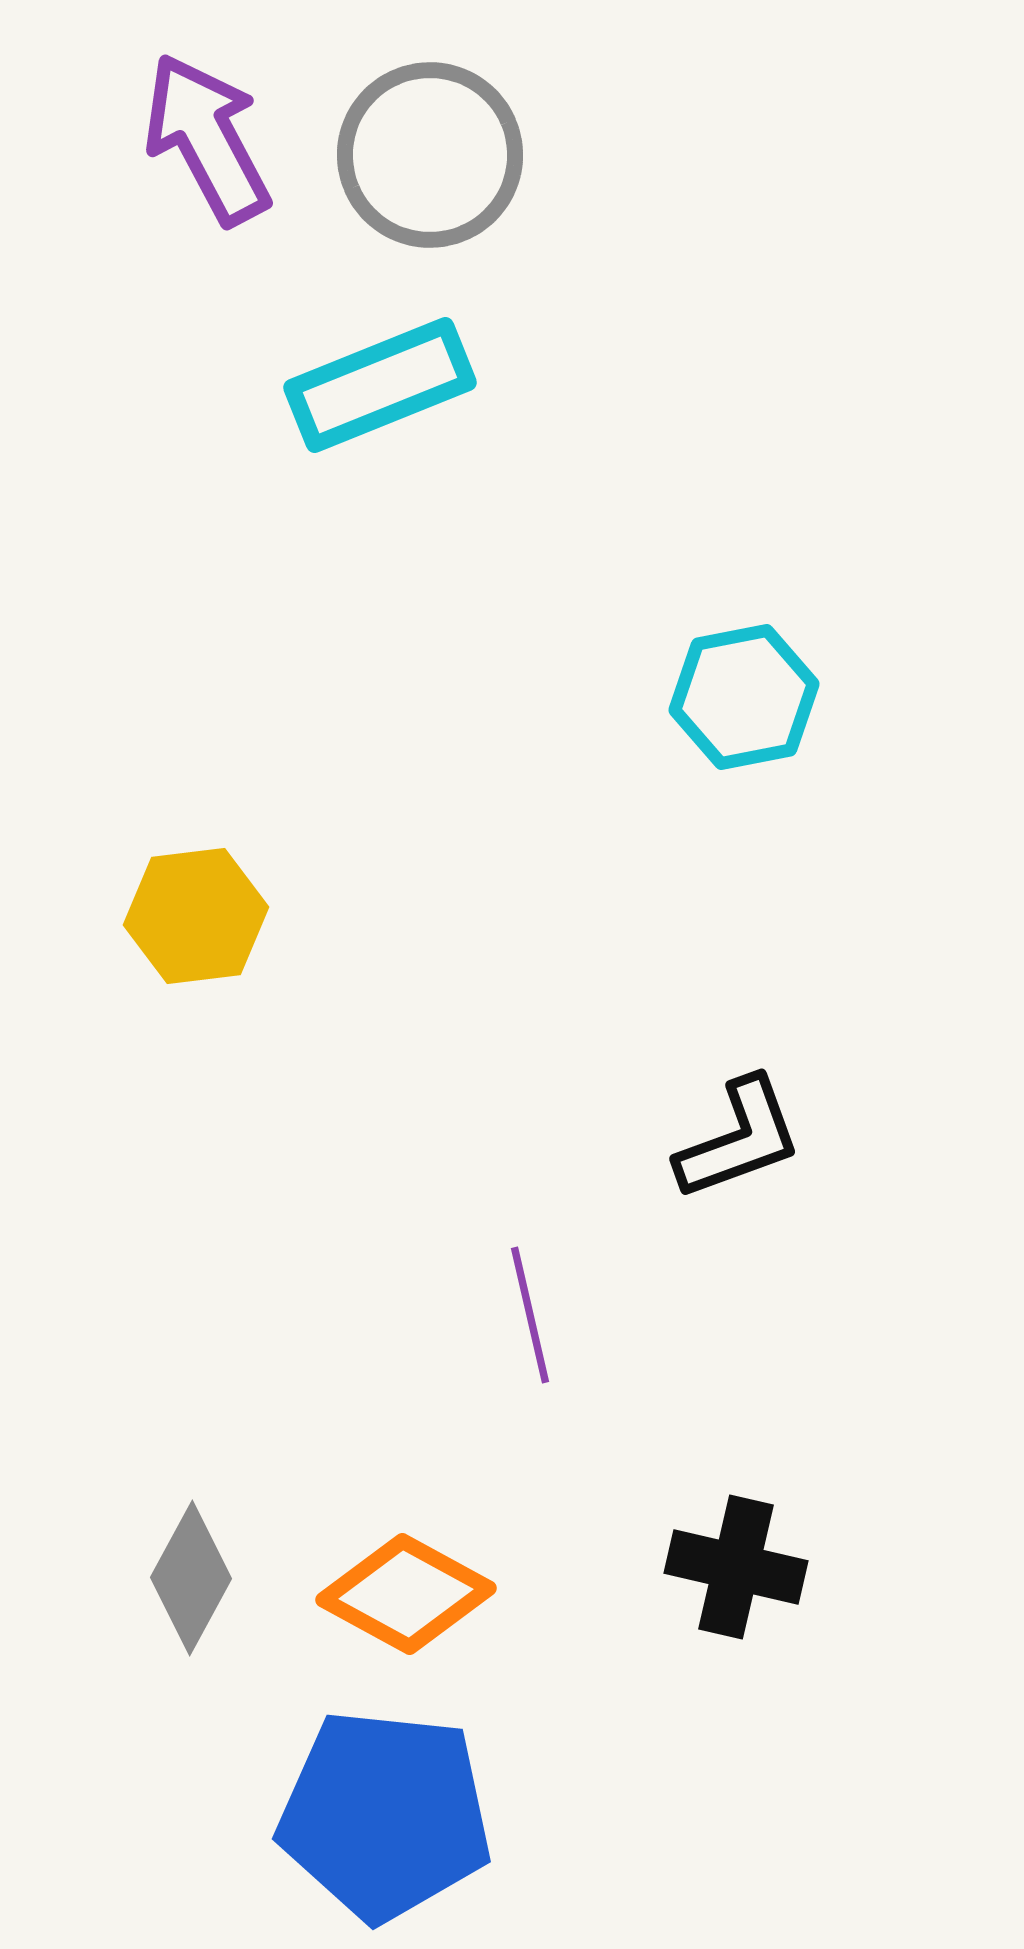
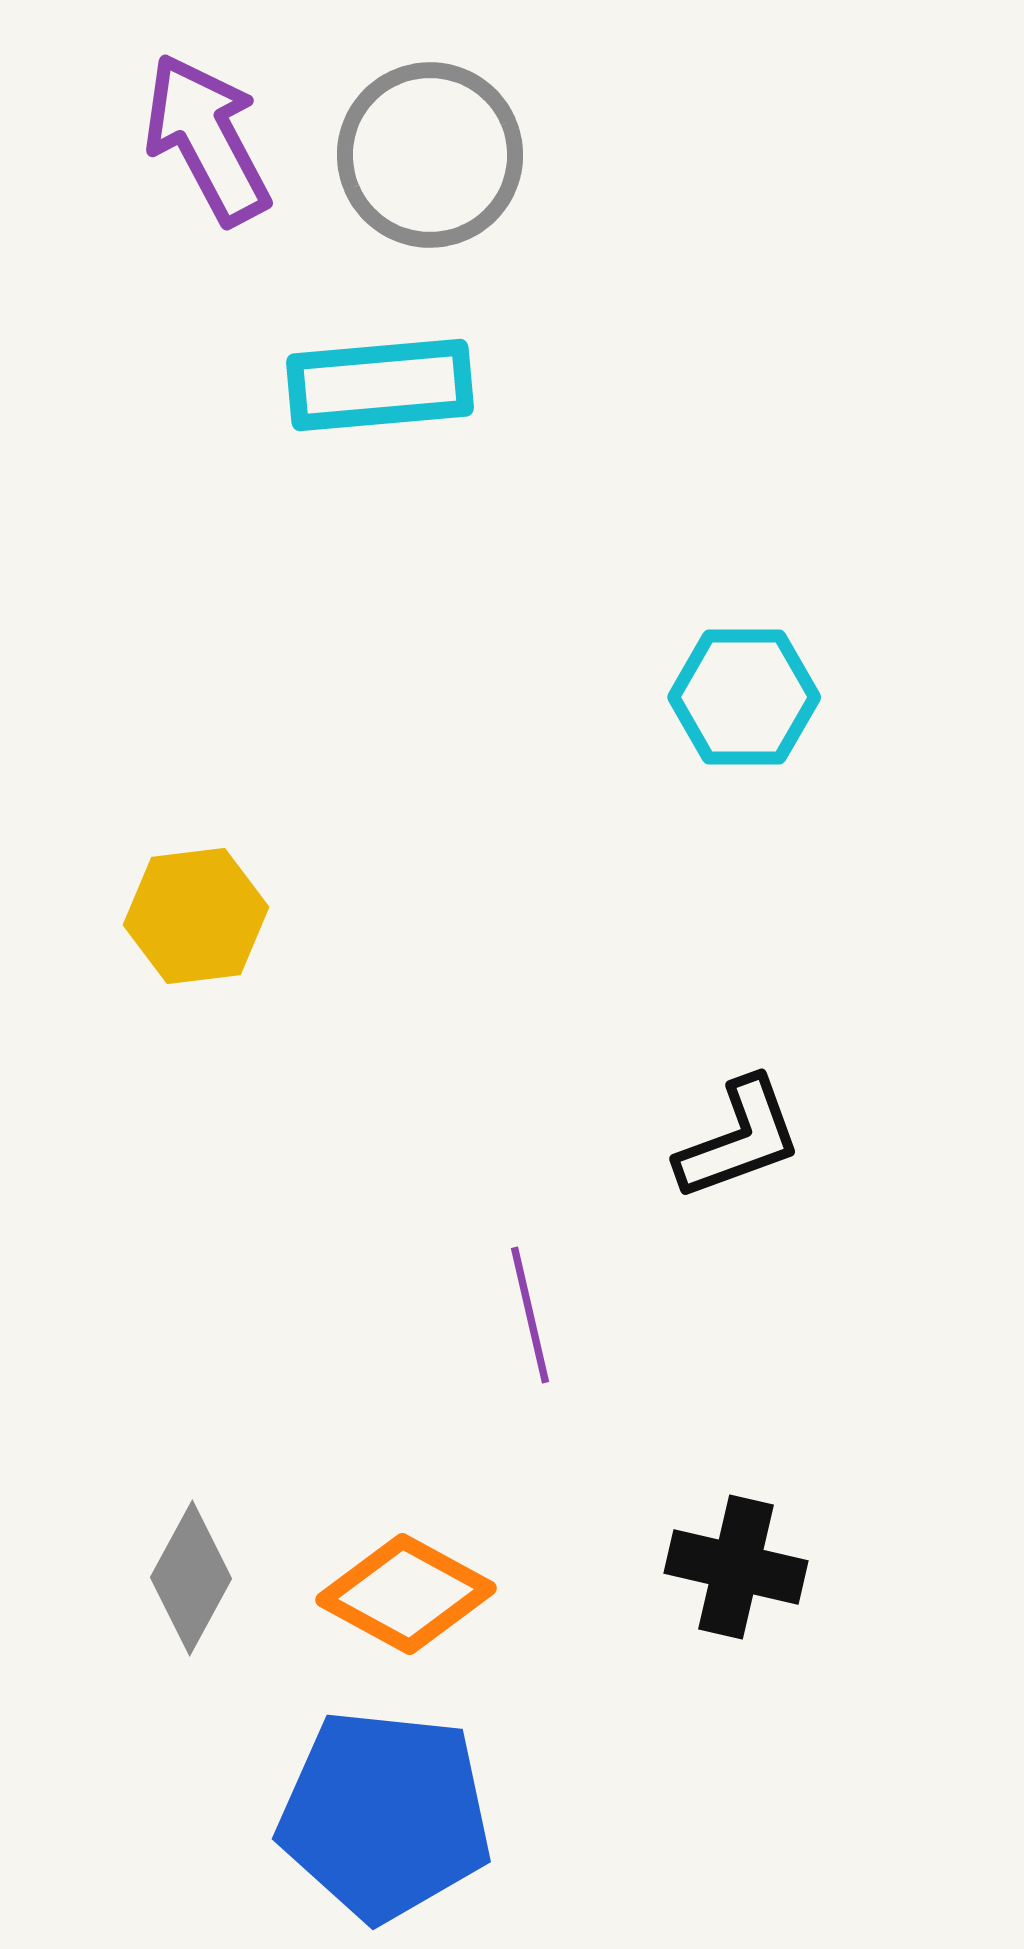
cyan rectangle: rotated 17 degrees clockwise
cyan hexagon: rotated 11 degrees clockwise
